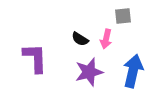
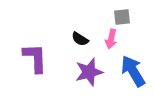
gray square: moved 1 px left, 1 px down
pink arrow: moved 5 px right
blue arrow: rotated 44 degrees counterclockwise
